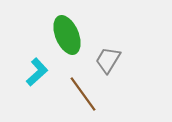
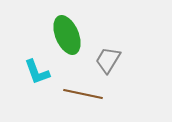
cyan L-shape: rotated 112 degrees clockwise
brown line: rotated 42 degrees counterclockwise
